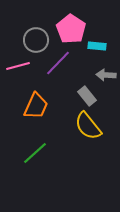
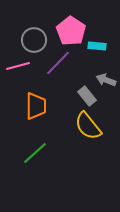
pink pentagon: moved 2 px down
gray circle: moved 2 px left
gray arrow: moved 5 px down; rotated 18 degrees clockwise
orange trapezoid: rotated 24 degrees counterclockwise
